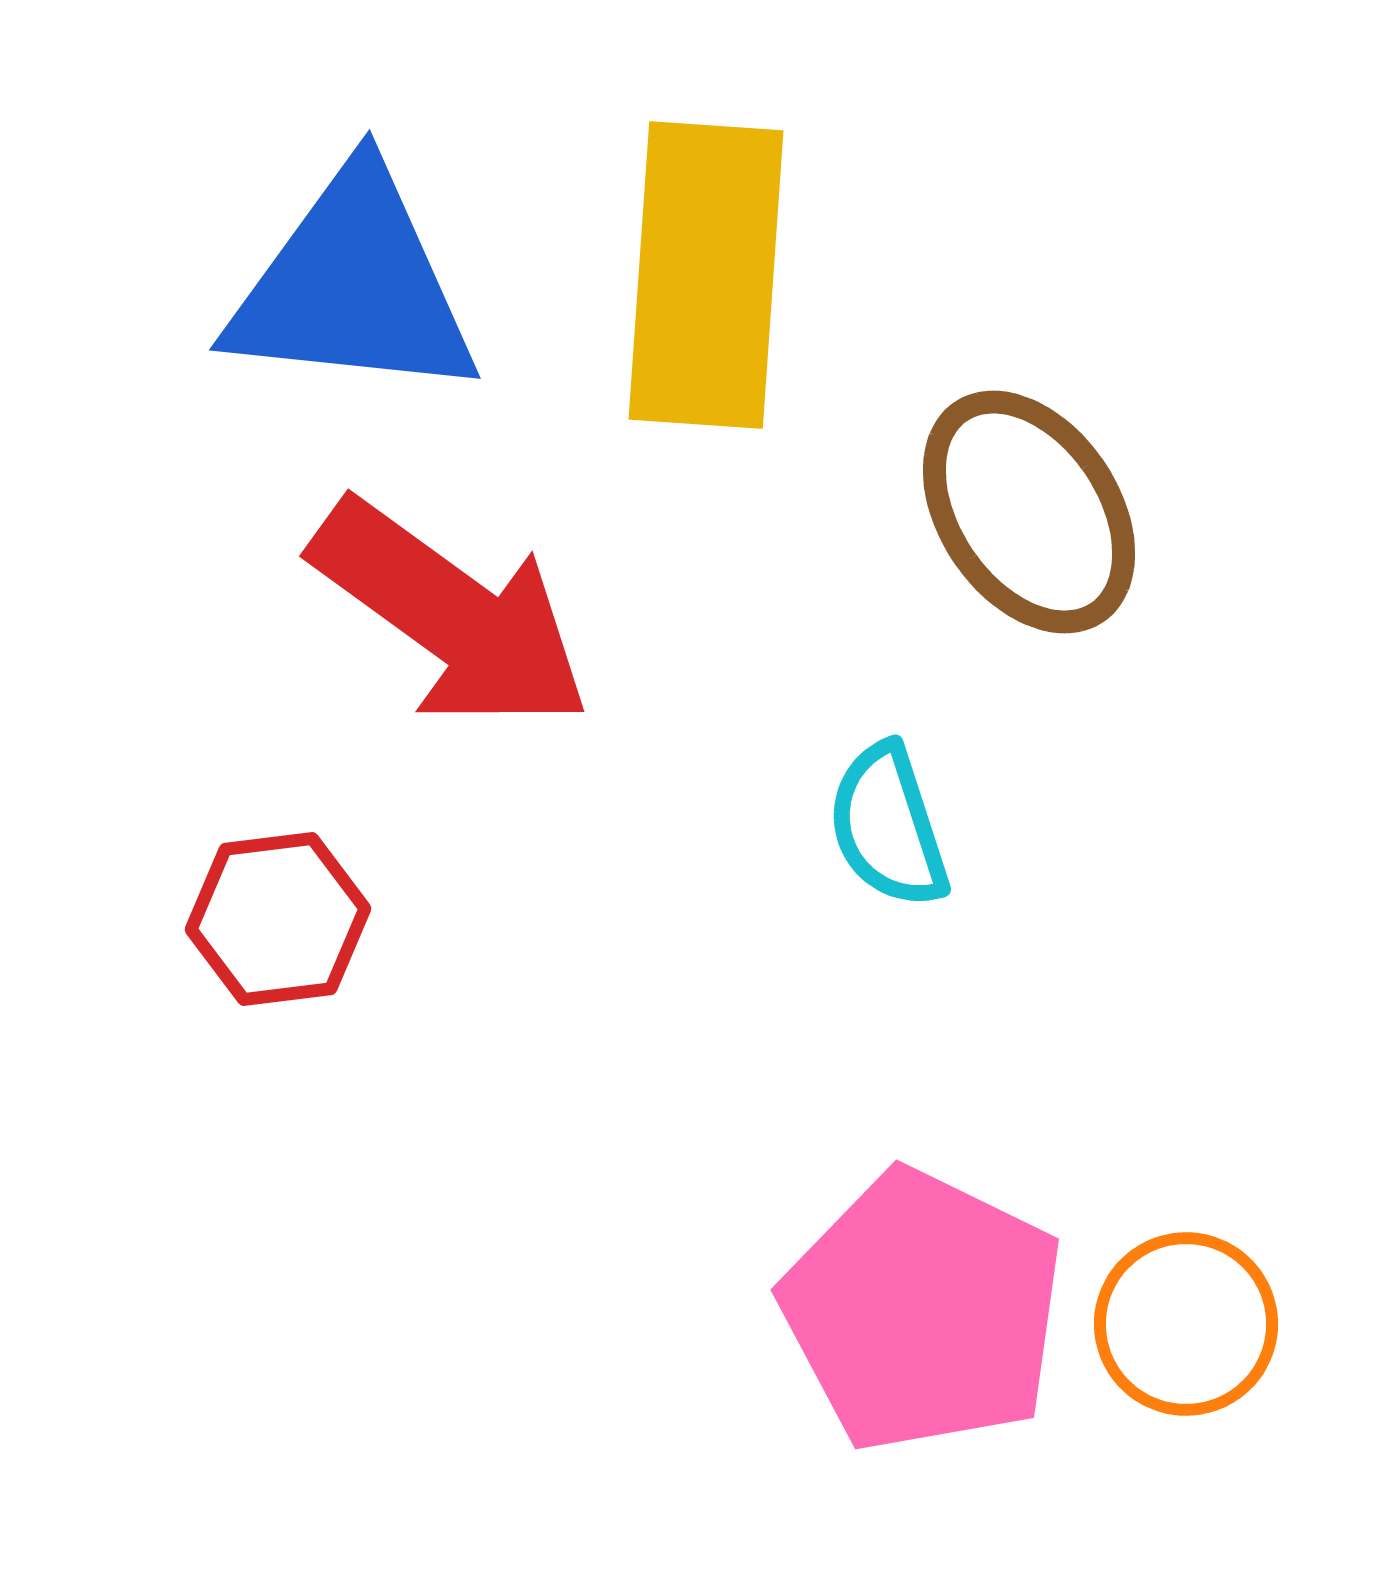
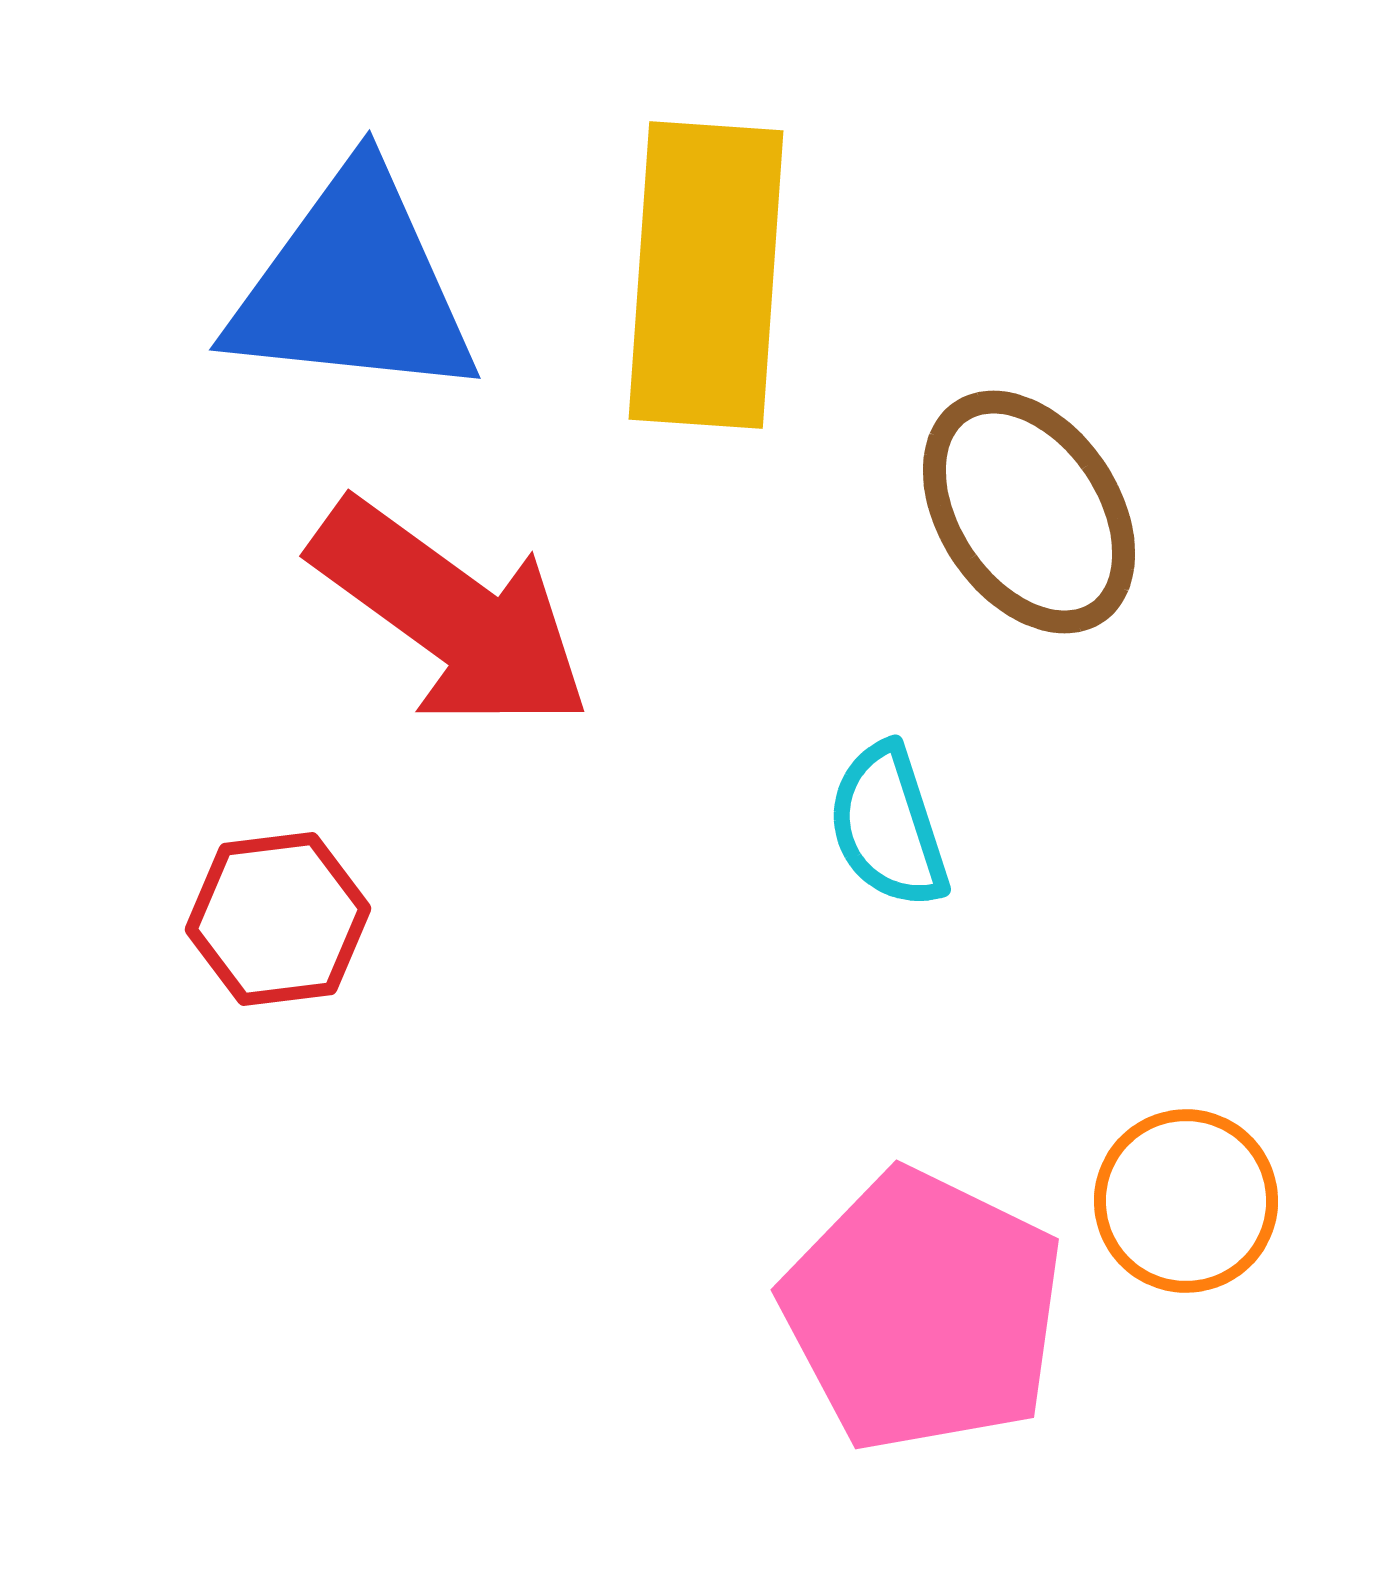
orange circle: moved 123 px up
